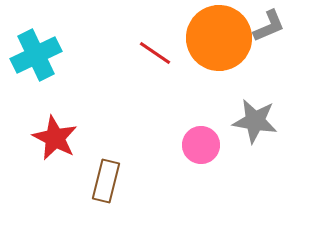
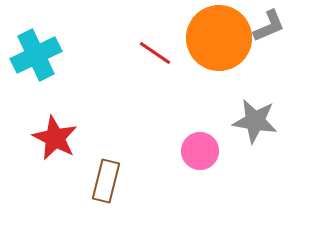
pink circle: moved 1 px left, 6 px down
